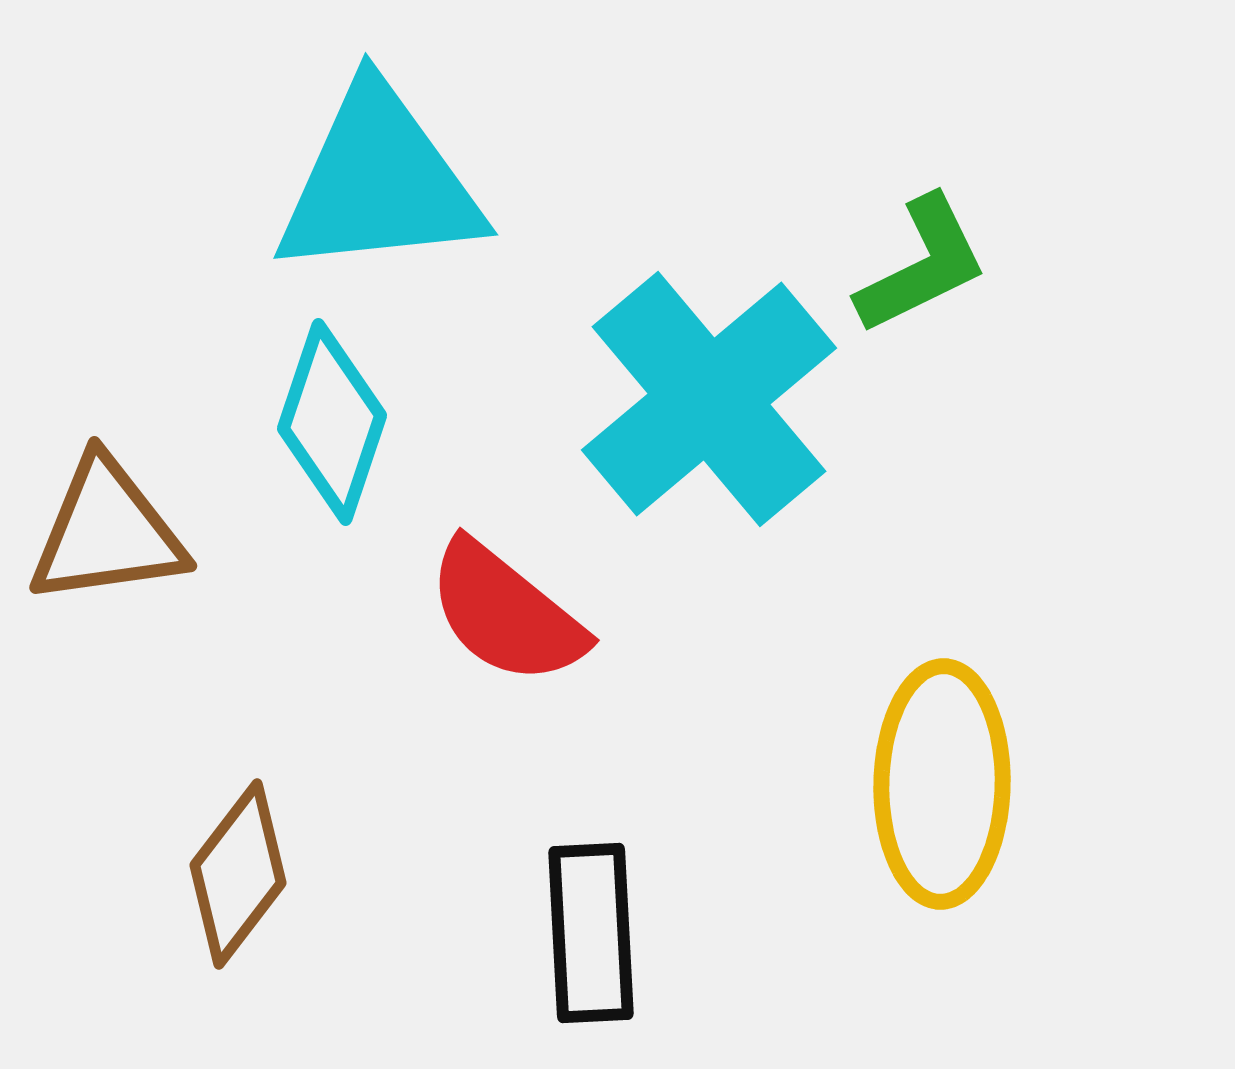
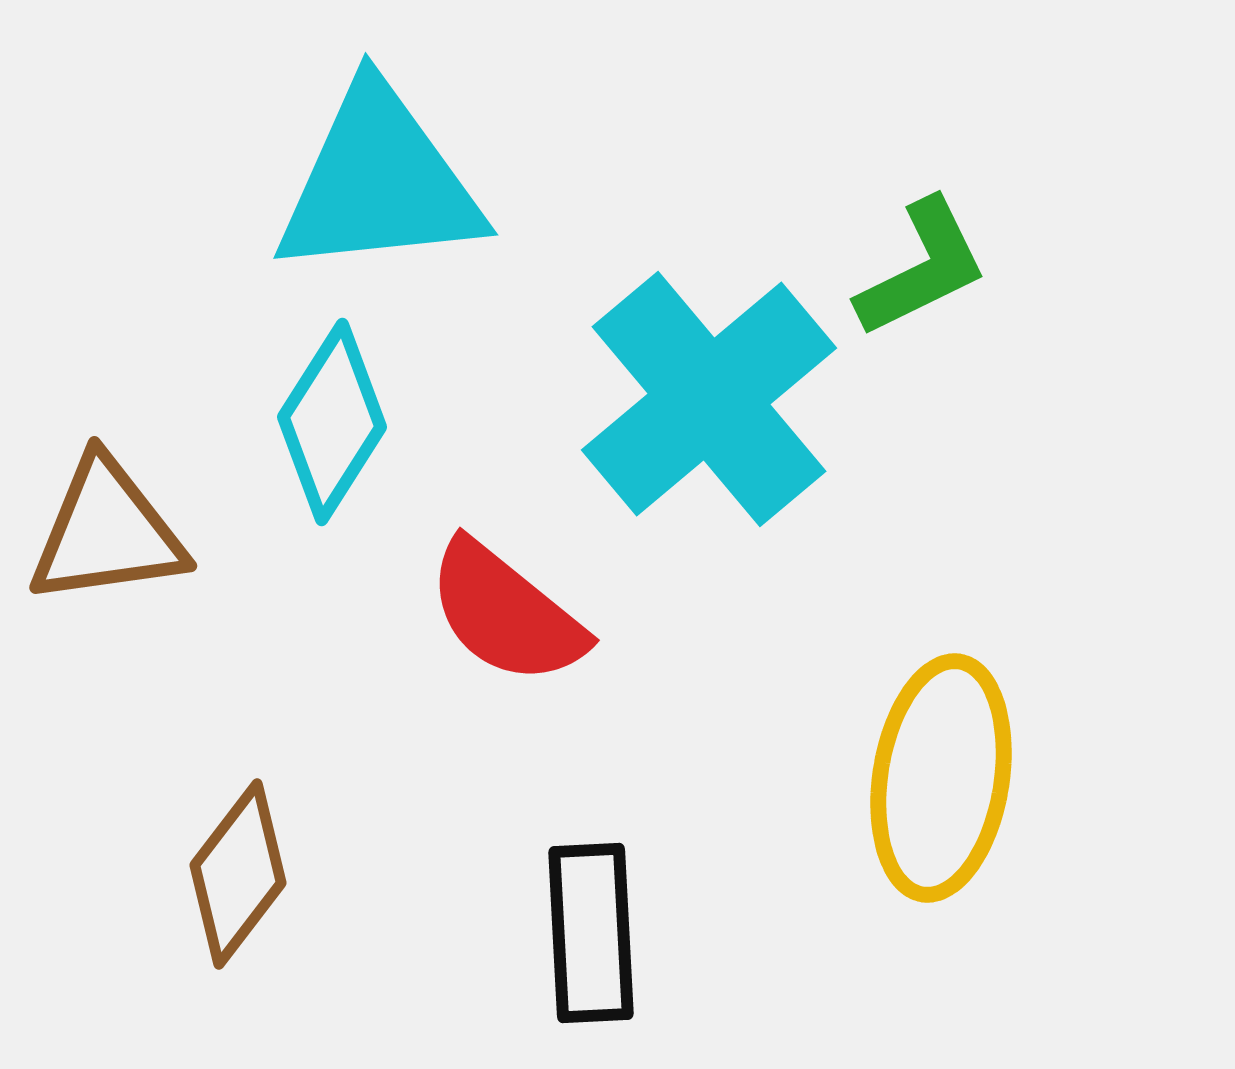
green L-shape: moved 3 px down
cyan diamond: rotated 14 degrees clockwise
yellow ellipse: moved 1 px left, 6 px up; rotated 8 degrees clockwise
